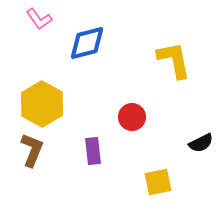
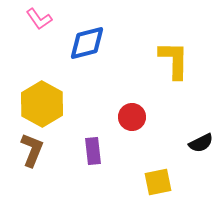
yellow L-shape: rotated 12 degrees clockwise
